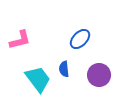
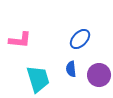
pink L-shape: rotated 20 degrees clockwise
blue semicircle: moved 7 px right
cyan trapezoid: rotated 20 degrees clockwise
